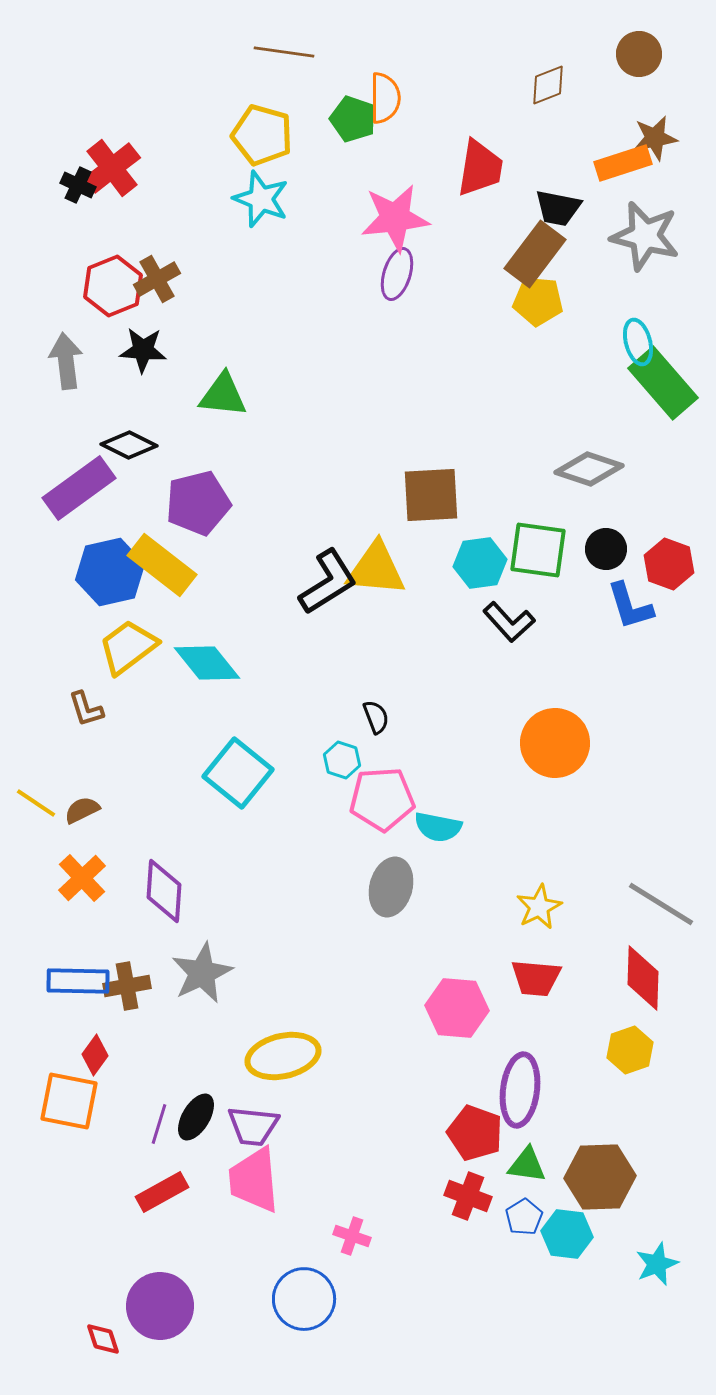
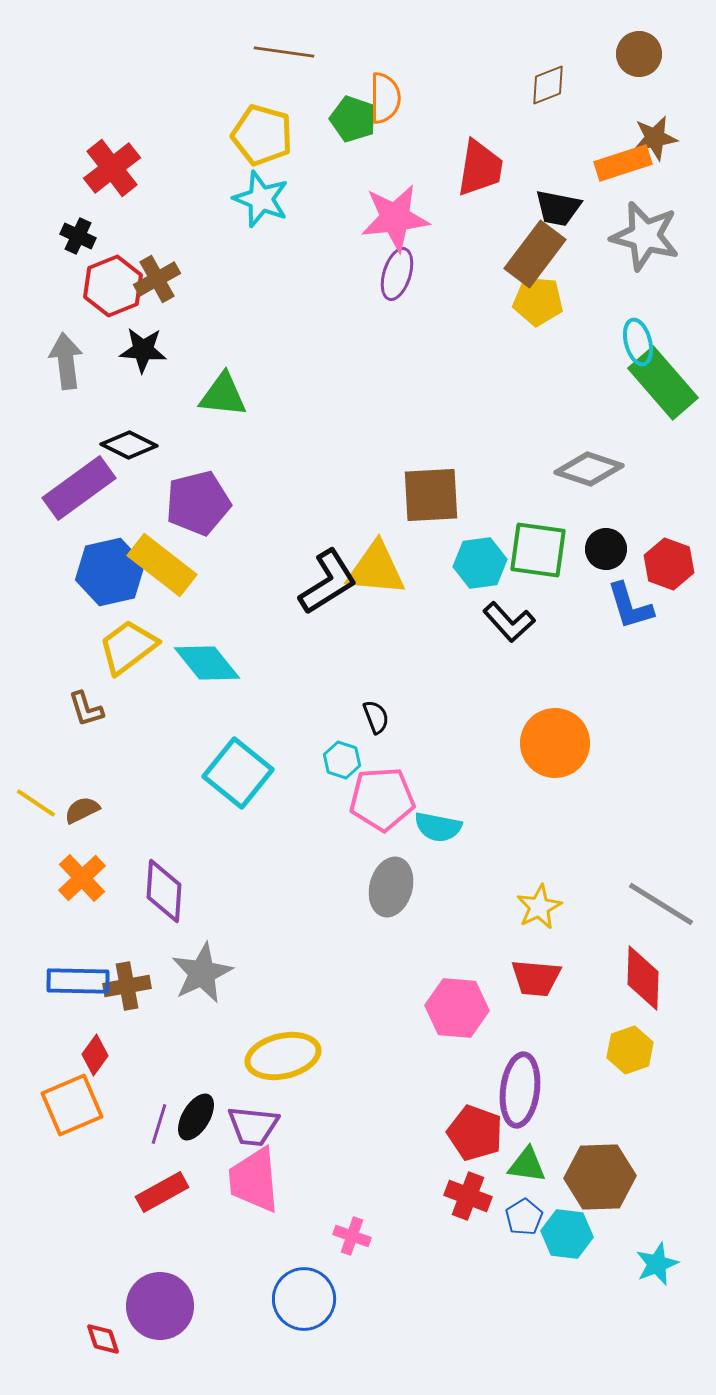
black cross at (78, 185): moved 51 px down
orange square at (69, 1101): moved 3 px right, 4 px down; rotated 34 degrees counterclockwise
